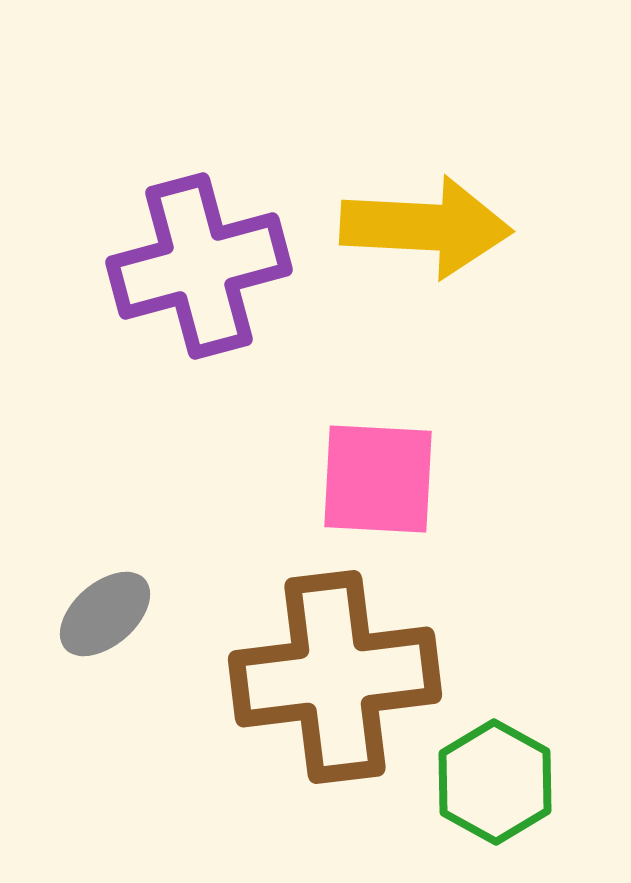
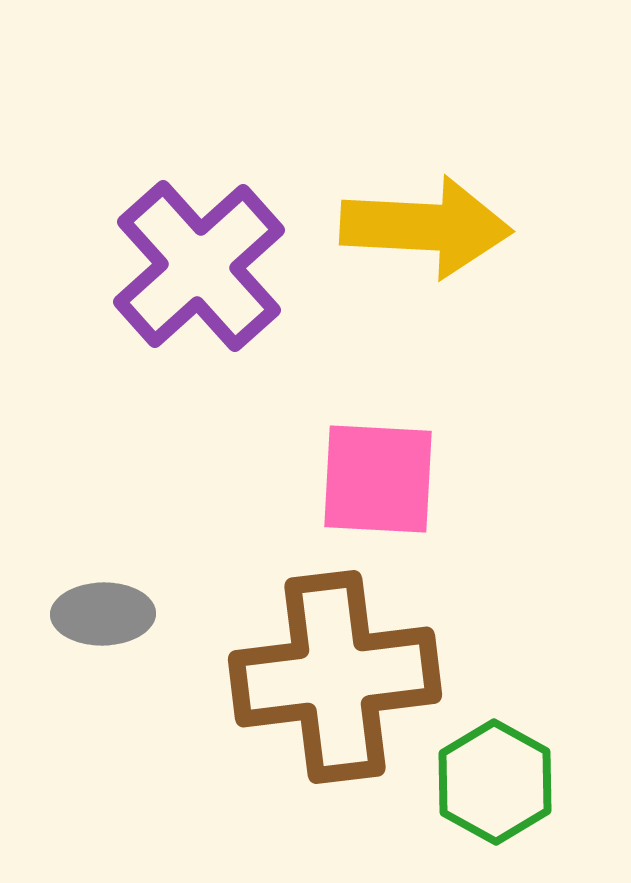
purple cross: rotated 27 degrees counterclockwise
gray ellipse: moved 2 px left; rotated 40 degrees clockwise
